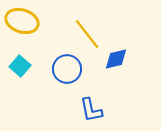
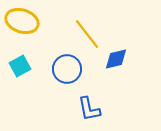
cyan square: rotated 20 degrees clockwise
blue L-shape: moved 2 px left, 1 px up
